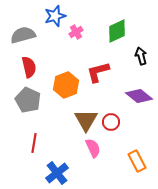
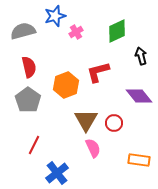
gray semicircle: moved 4 px up
purple diamond: rotated 12 degrees clockwise
gray pentagon: rotated 10 degrees clockwise
red circle: moved 3 px right, 1 px down
red line: moved 2 px down; rotated 18 degrees clockwise
orange rectangle: moved 2 px right, 1 px up; rotated 55 degrees counterclockwise
